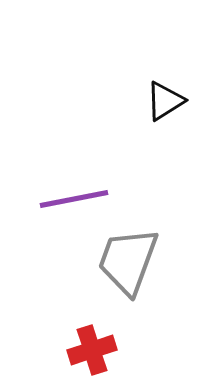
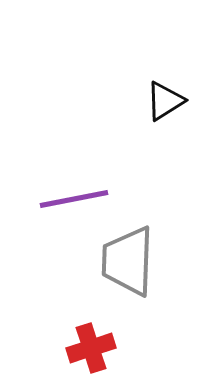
gray trapezoid: rotated 18 degrees counterclockwise
red cross: moved 1 px left, 2 px up
